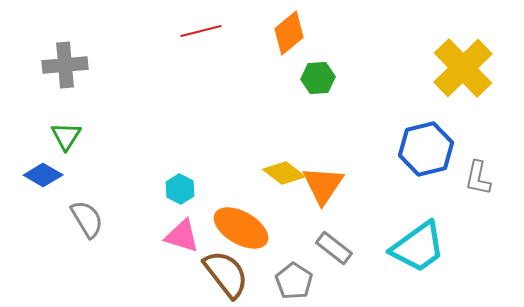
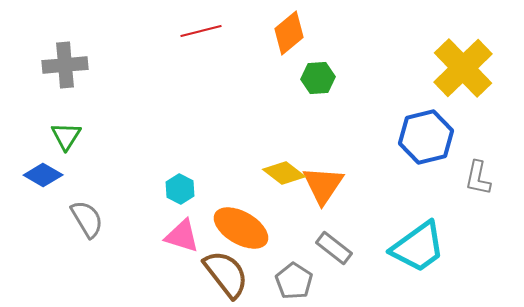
blue hexagon: moved 12 px up
